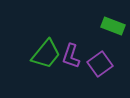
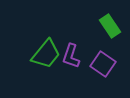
green rectangle: moved 3 px left; rotated 35 degrees clockwise
purple square: moved 3 px right; rotated 20 degrees counterclockwise
